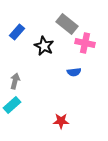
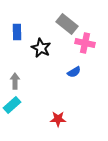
blue rectangle: rotated 42 degrees counterclockwise
black star: moved 3 px left, 2 px down
blue semicircle: rotated 24 degrees counterclockwise
gray arrow: rotated 14 degrees counterclockwise
red star: moved 3 px left, 2 px up
